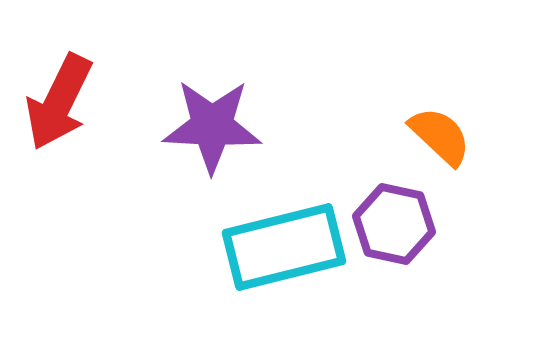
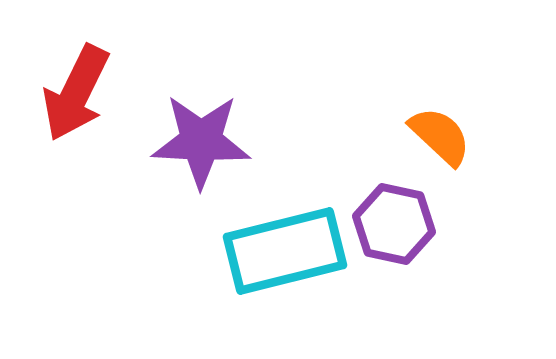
red arrow: moved 17 px right, 9 px up
purple star: moved 11 px left, 15 px down
cyan rectangle: moved 1 px right, 4 px down
